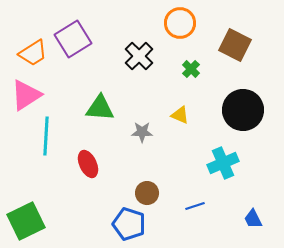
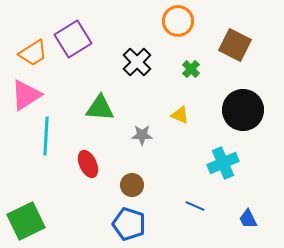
orange circle: moved 2 px left, 2 px up
black cross: moved 2 px left, 6 px down
gray star: moved 3 px down
brown circle: moved 15 px left, 8 px up
blue line: rotated 42 degrees clockwise
blue trapezoid: moved 5 px left
